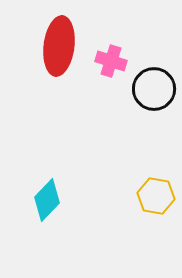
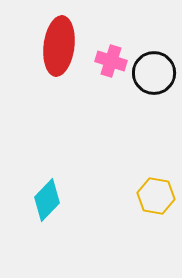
black circle: moved 16 px up
